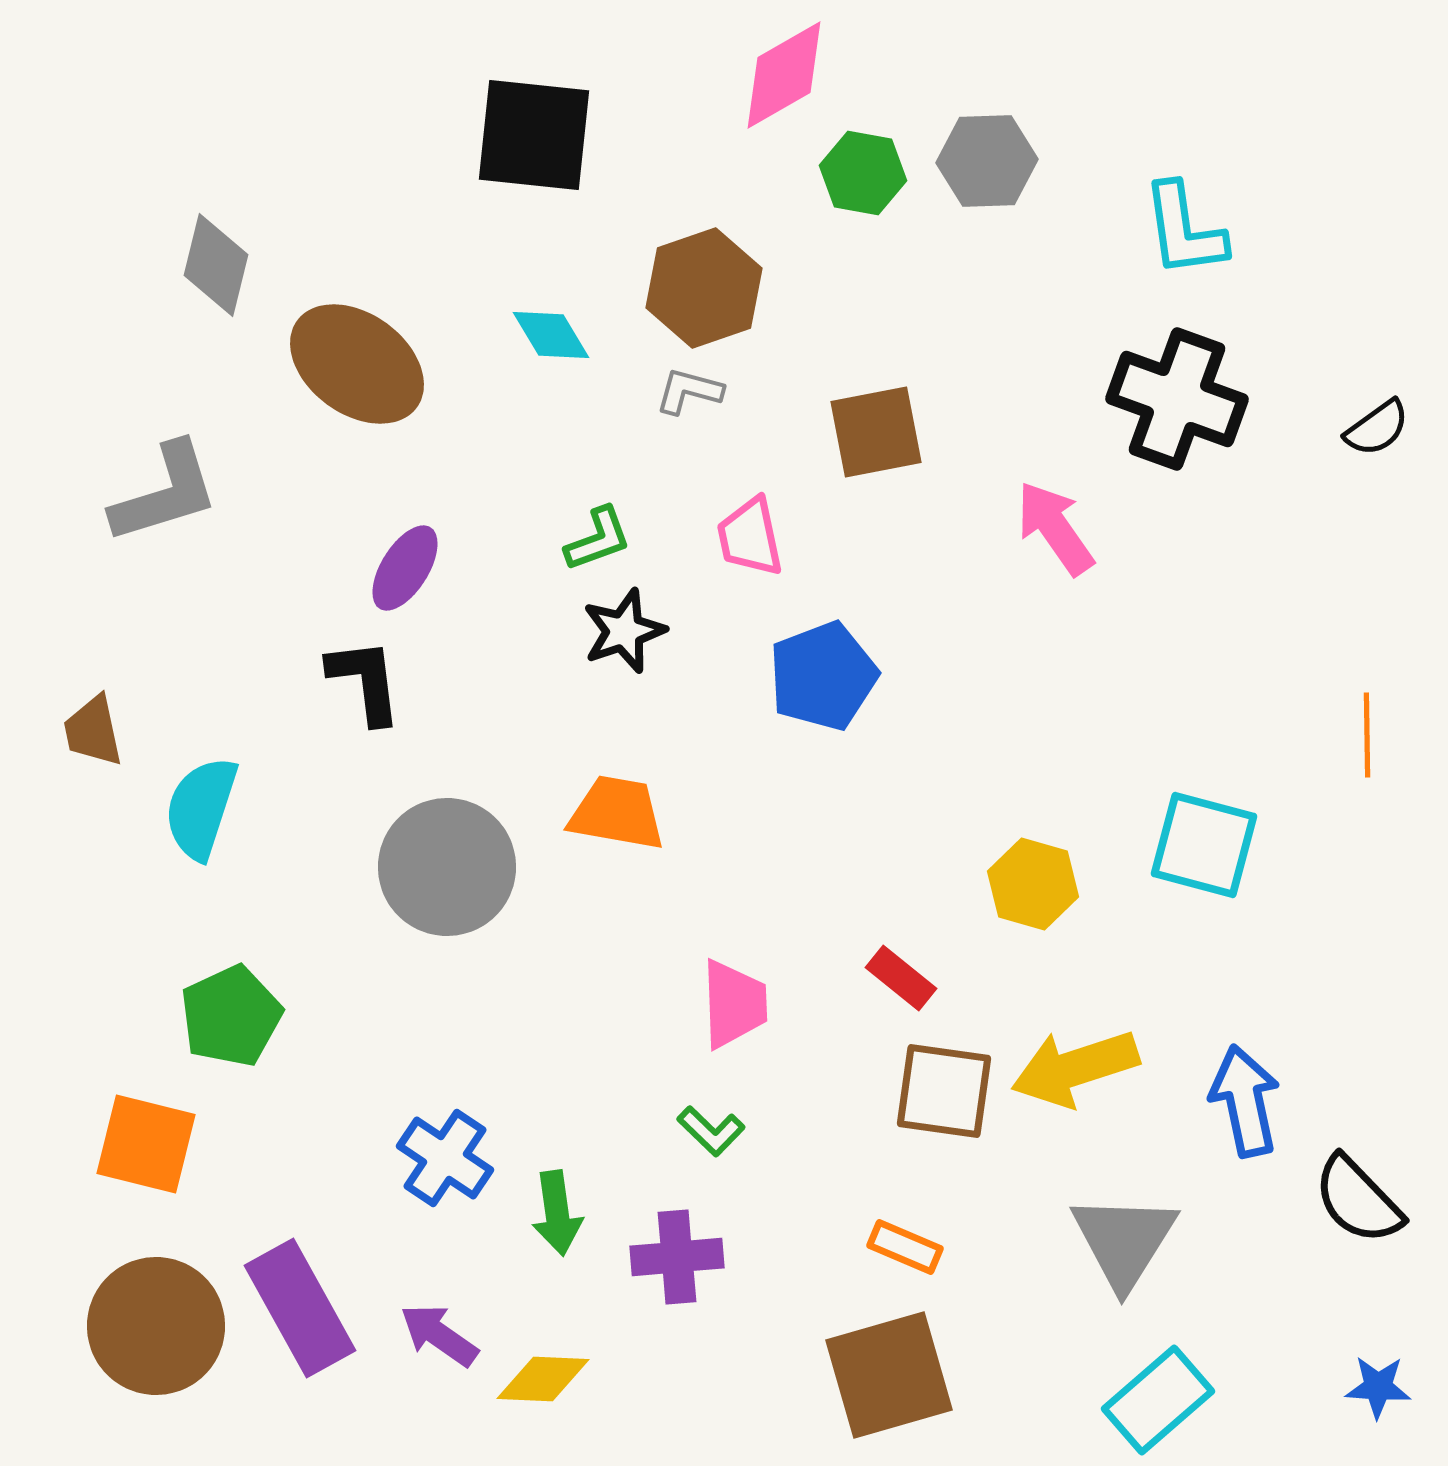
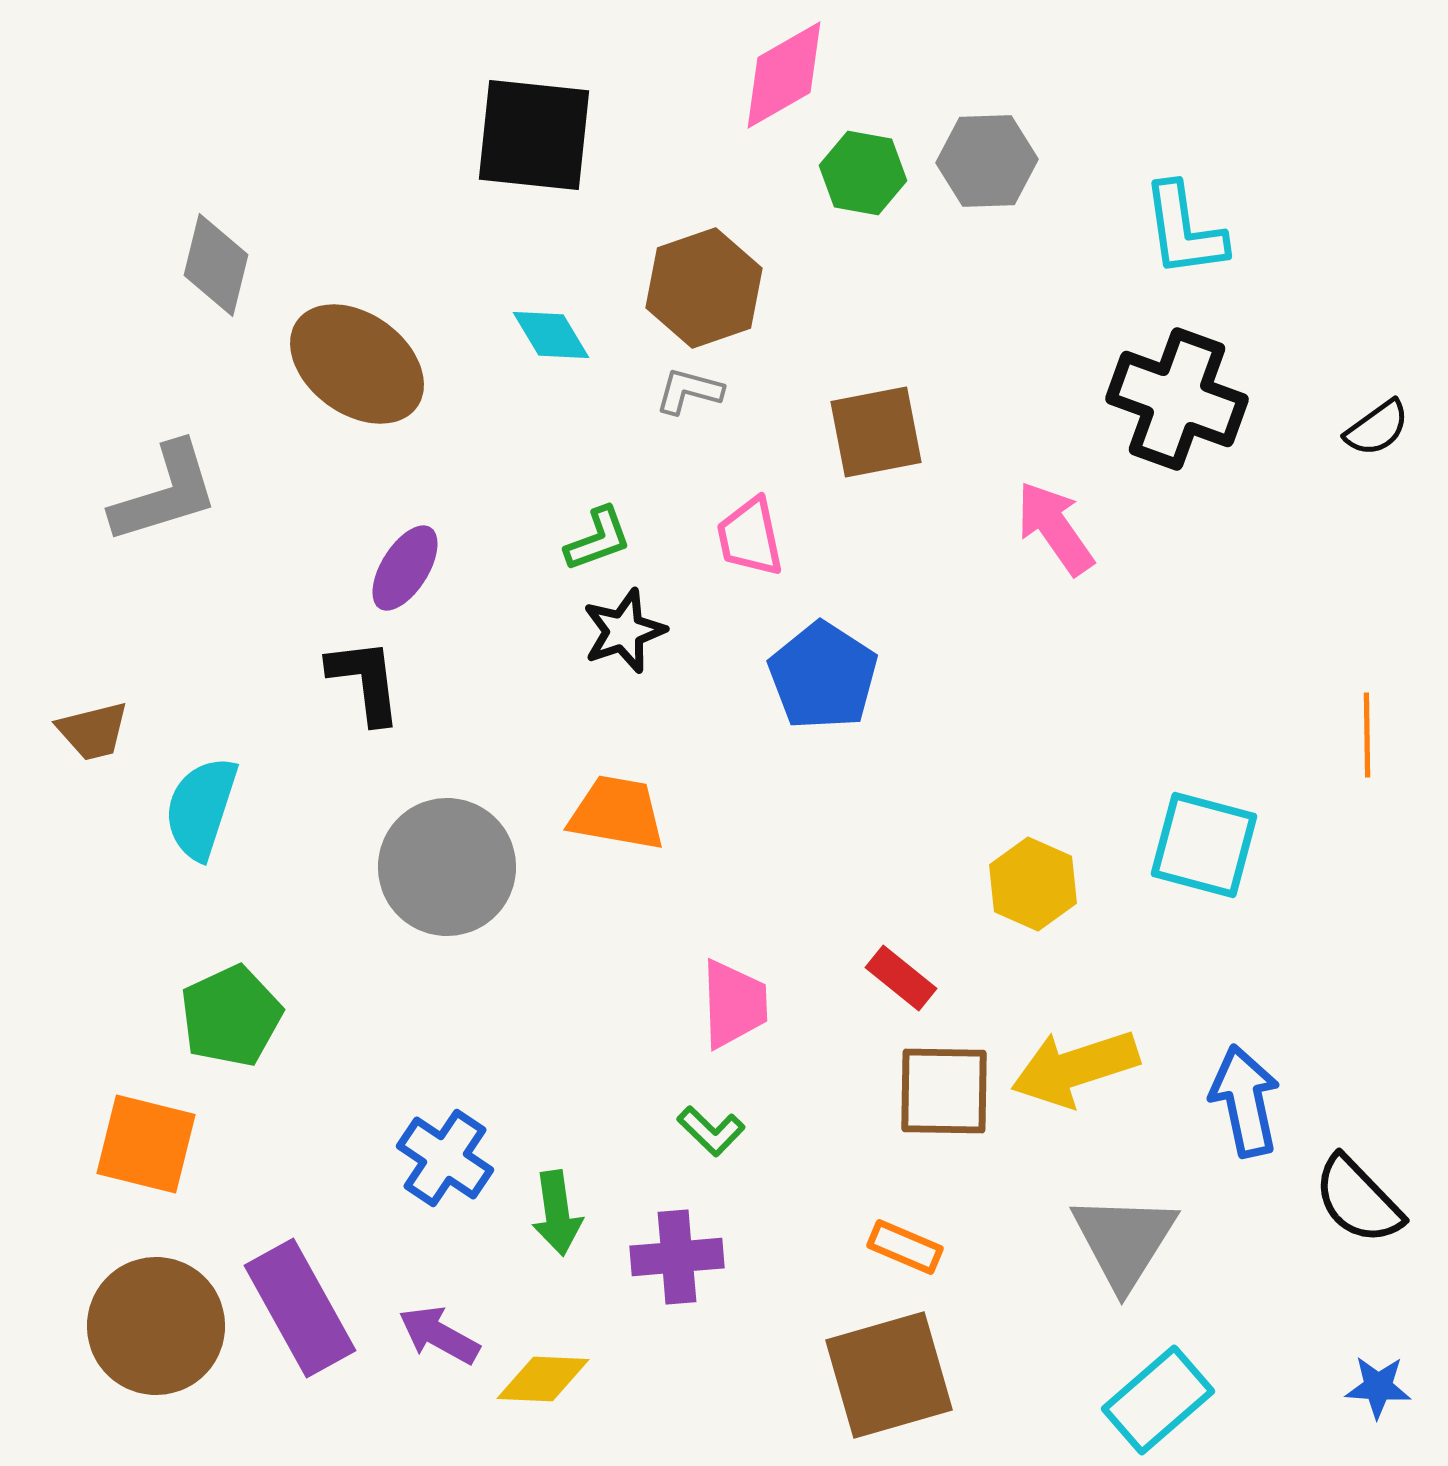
blue pentagon at (823, 676): rotated 18 degrees counterclockwise
brown trapezoid at (93, 731): rotated 92 degrees counterclockwise
yellow hexagon at (1033, 884): rotated 8 degrees clockwise
brown square at (944, 1091): rotated 7 degrees counterclockwise
purple arrow at (439, 1335): rotated 6 degrees counterclockwise
